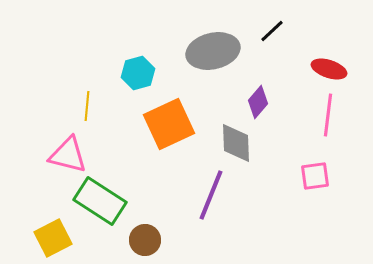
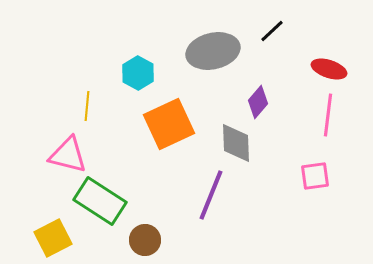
cyan hexagon: rotated 16 degrees counterclockwise
